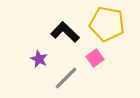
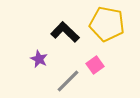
pink square: moved 7 px down
gray line: moved 2 px right, 3 px down
